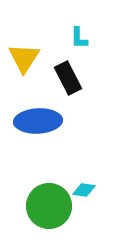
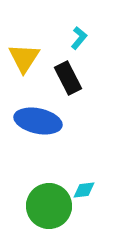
cyan L-shape: rotated 140 degrees counterclockwise
blue ellipse: rotated 15 degrees clockwise
cyan diamond: rotated 15 degrees counterclockwise
